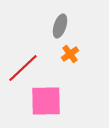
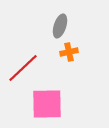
orange cross: moved 1 px left, 2 px up; rotated 24 degrees clockwise
pink square: moved 1 px right, 3 px down
